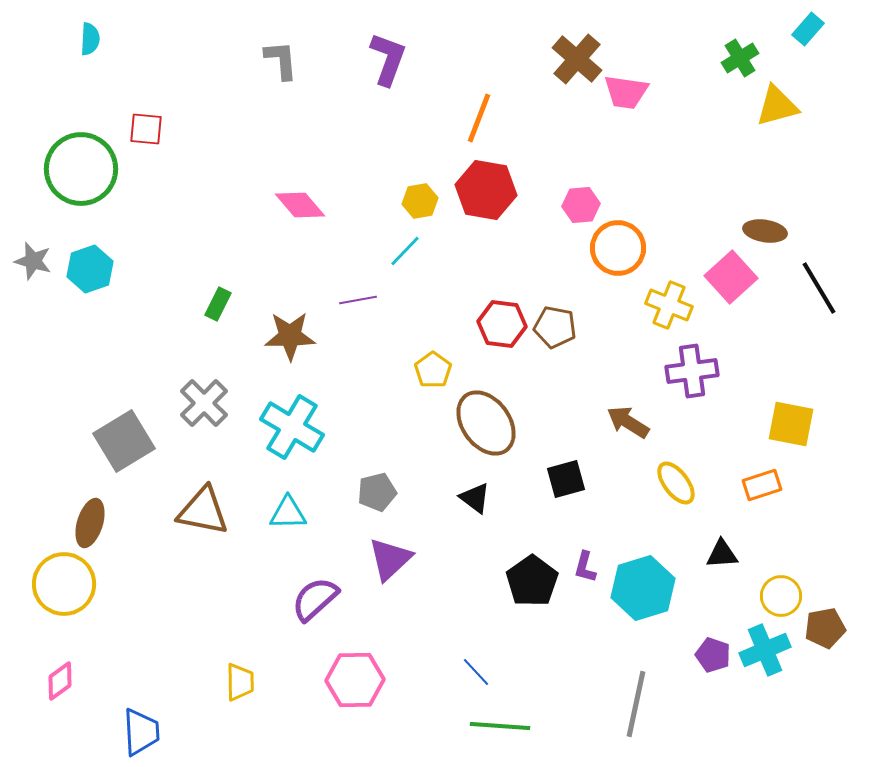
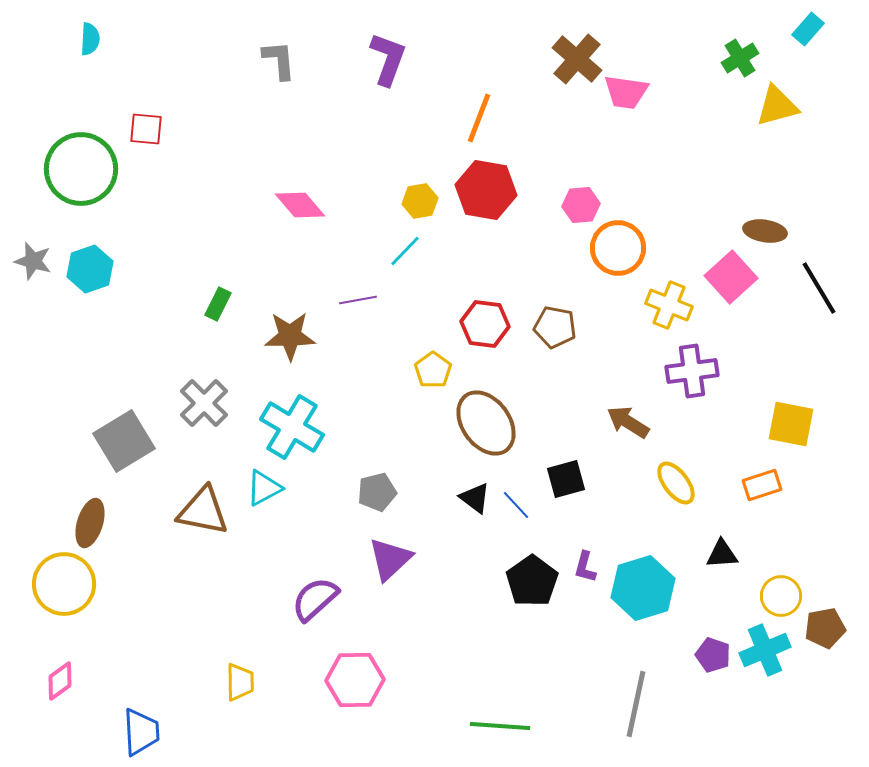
gray L-shape at (281, 60): moved 2 px left
red hexagon at (502, 324): moved 17 px left
cyan triangle at (288, 513): moved 24 px left, 25 px up; rotated 27 degrees counterclockwise
blue line at (476, 672): moved 40 px right, 167 px up
